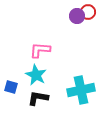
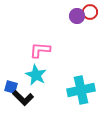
red circle: moved 2 px right
black L-shape: moved 15 px left; rotated 145 degrees counterclockwise
